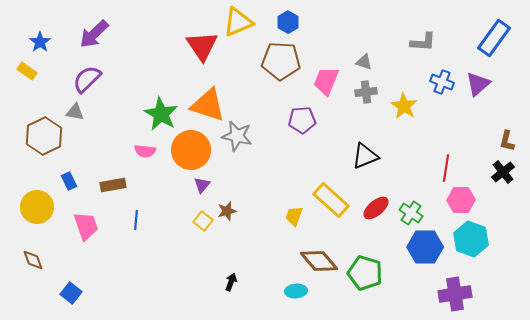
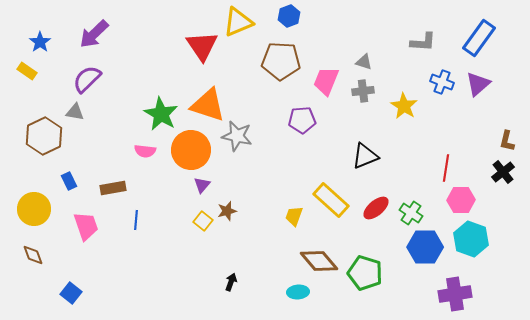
blue hexagon at (288, 22): moved 1 px right, 6 px up; rotated 10 degrees clockwise
blue rectangle at (494, 38): moved 15 px left
gray cross at (366, 92): moved 3 px left, 1 px up
brown rectangle at (113, 185): moved 3 px down
yellow circle at (37, 207): moved 3 px left, 2 px down
brown diamond at (33, 260): moved 5 px up
cyan ellipse at (296, 291): moved 2 px right, 1 px down
